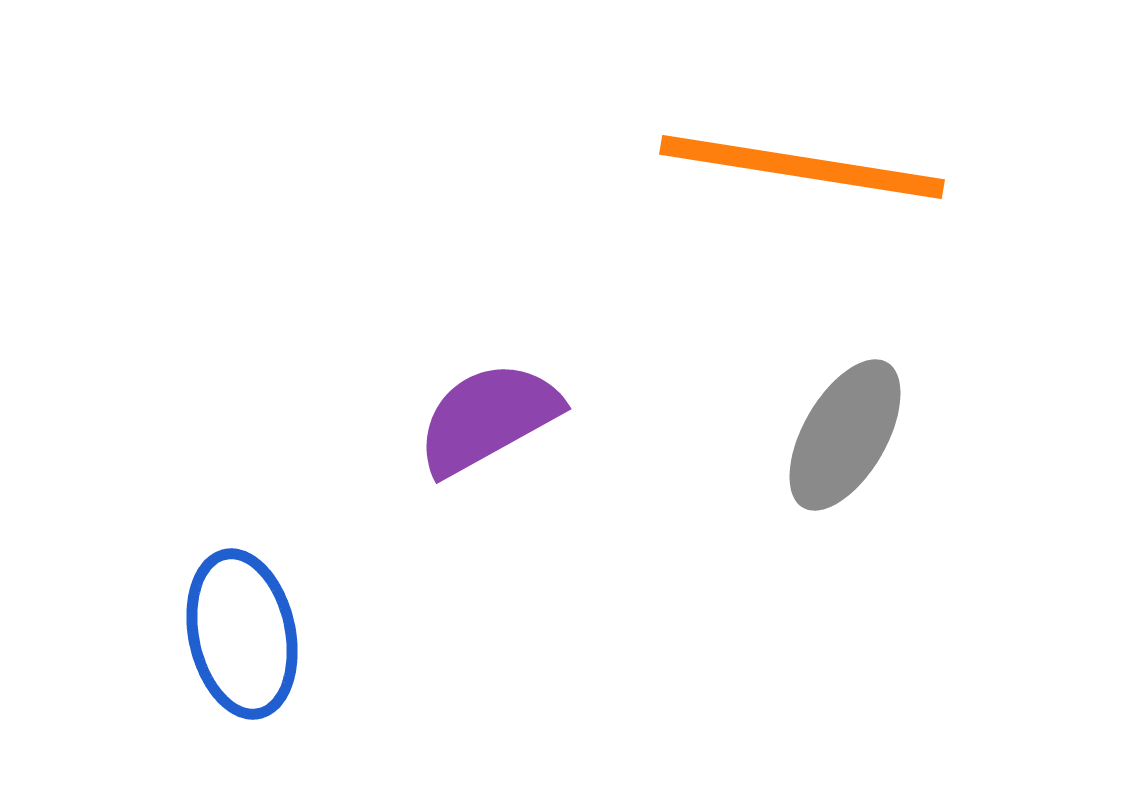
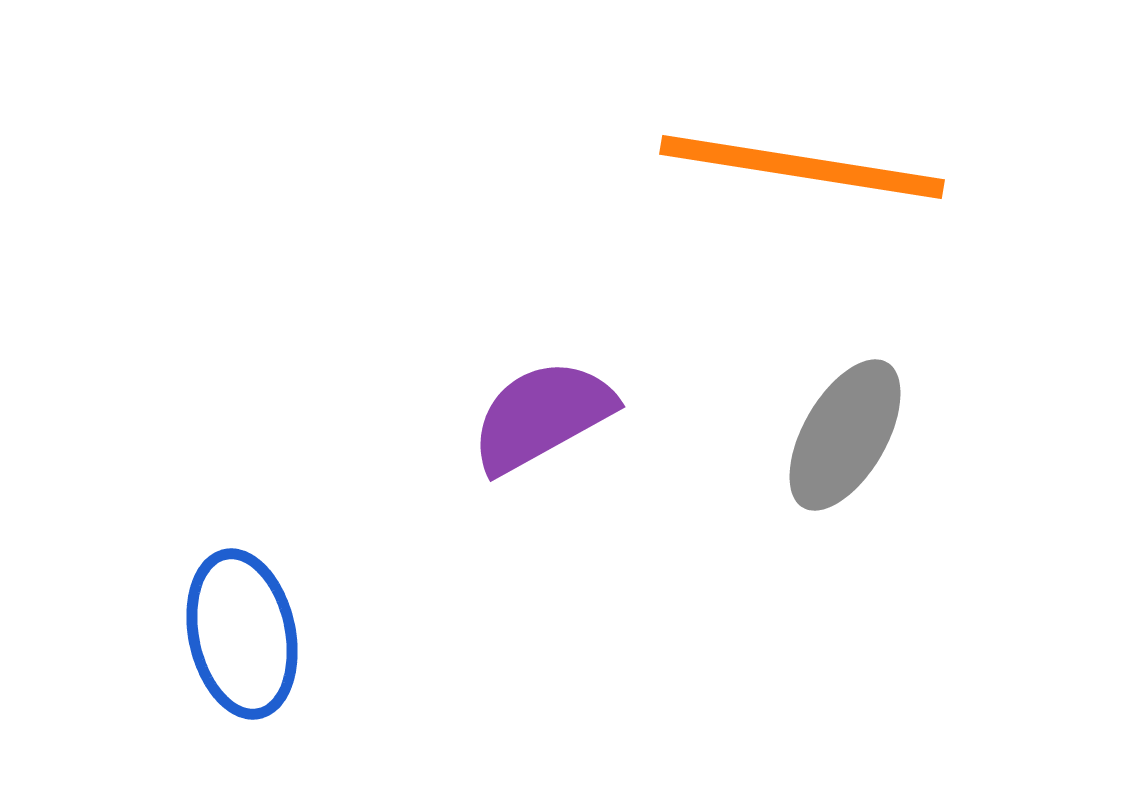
purple semicircle: moved 54 px right, 2 px up
